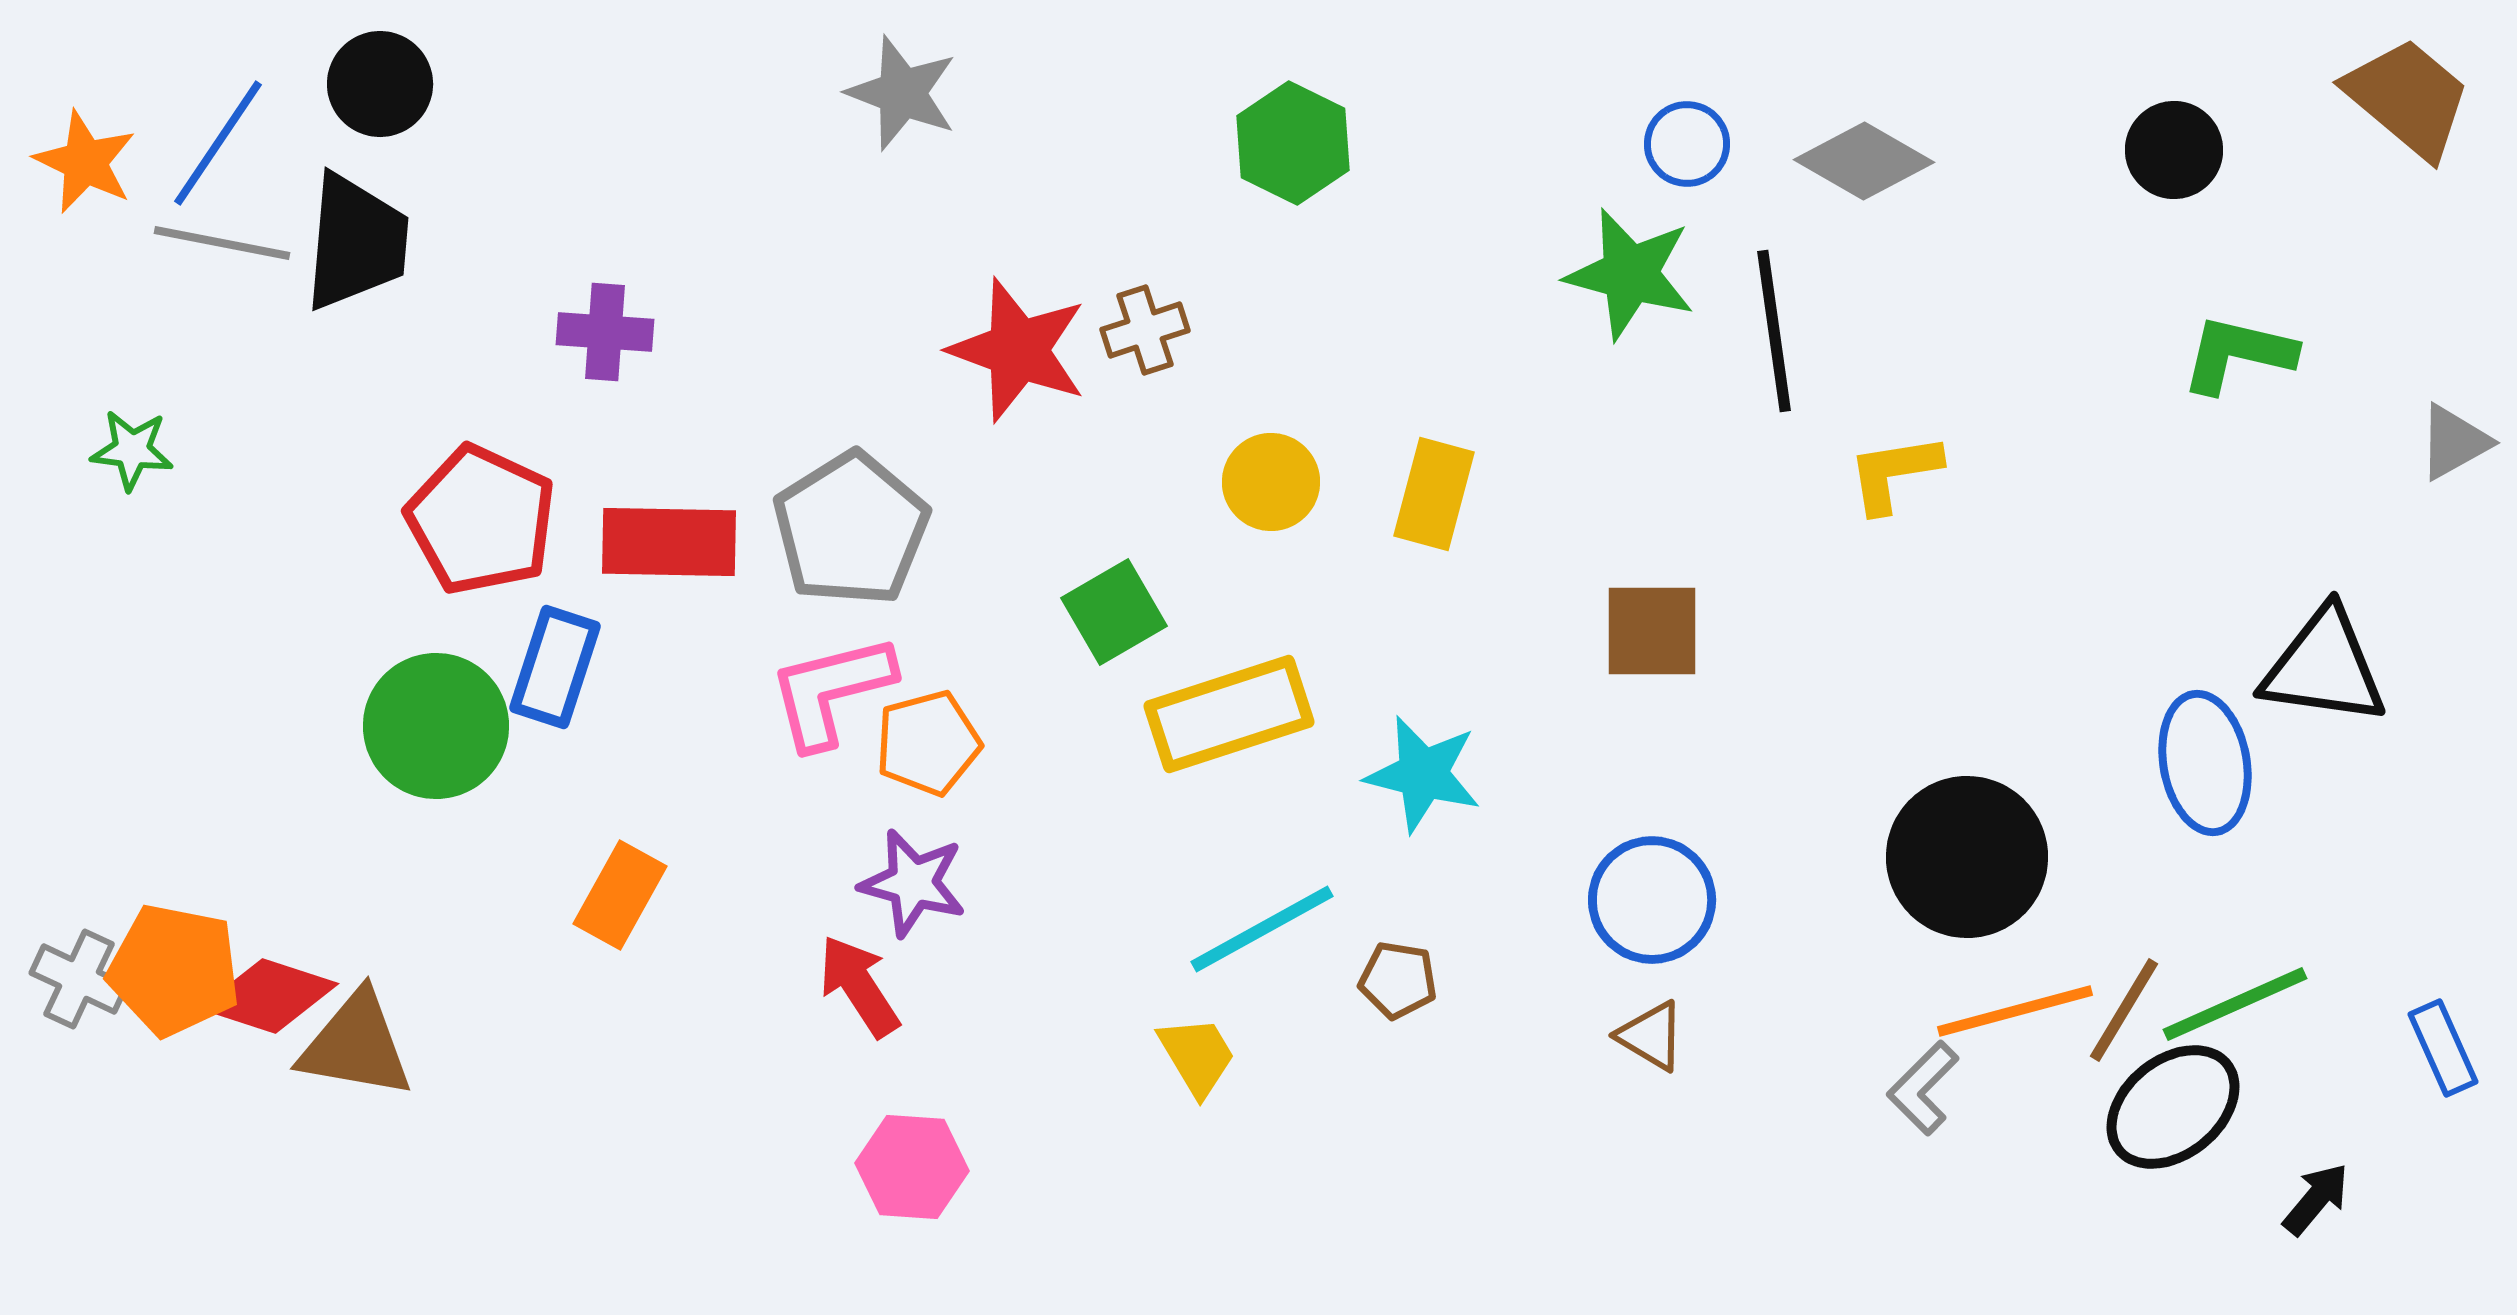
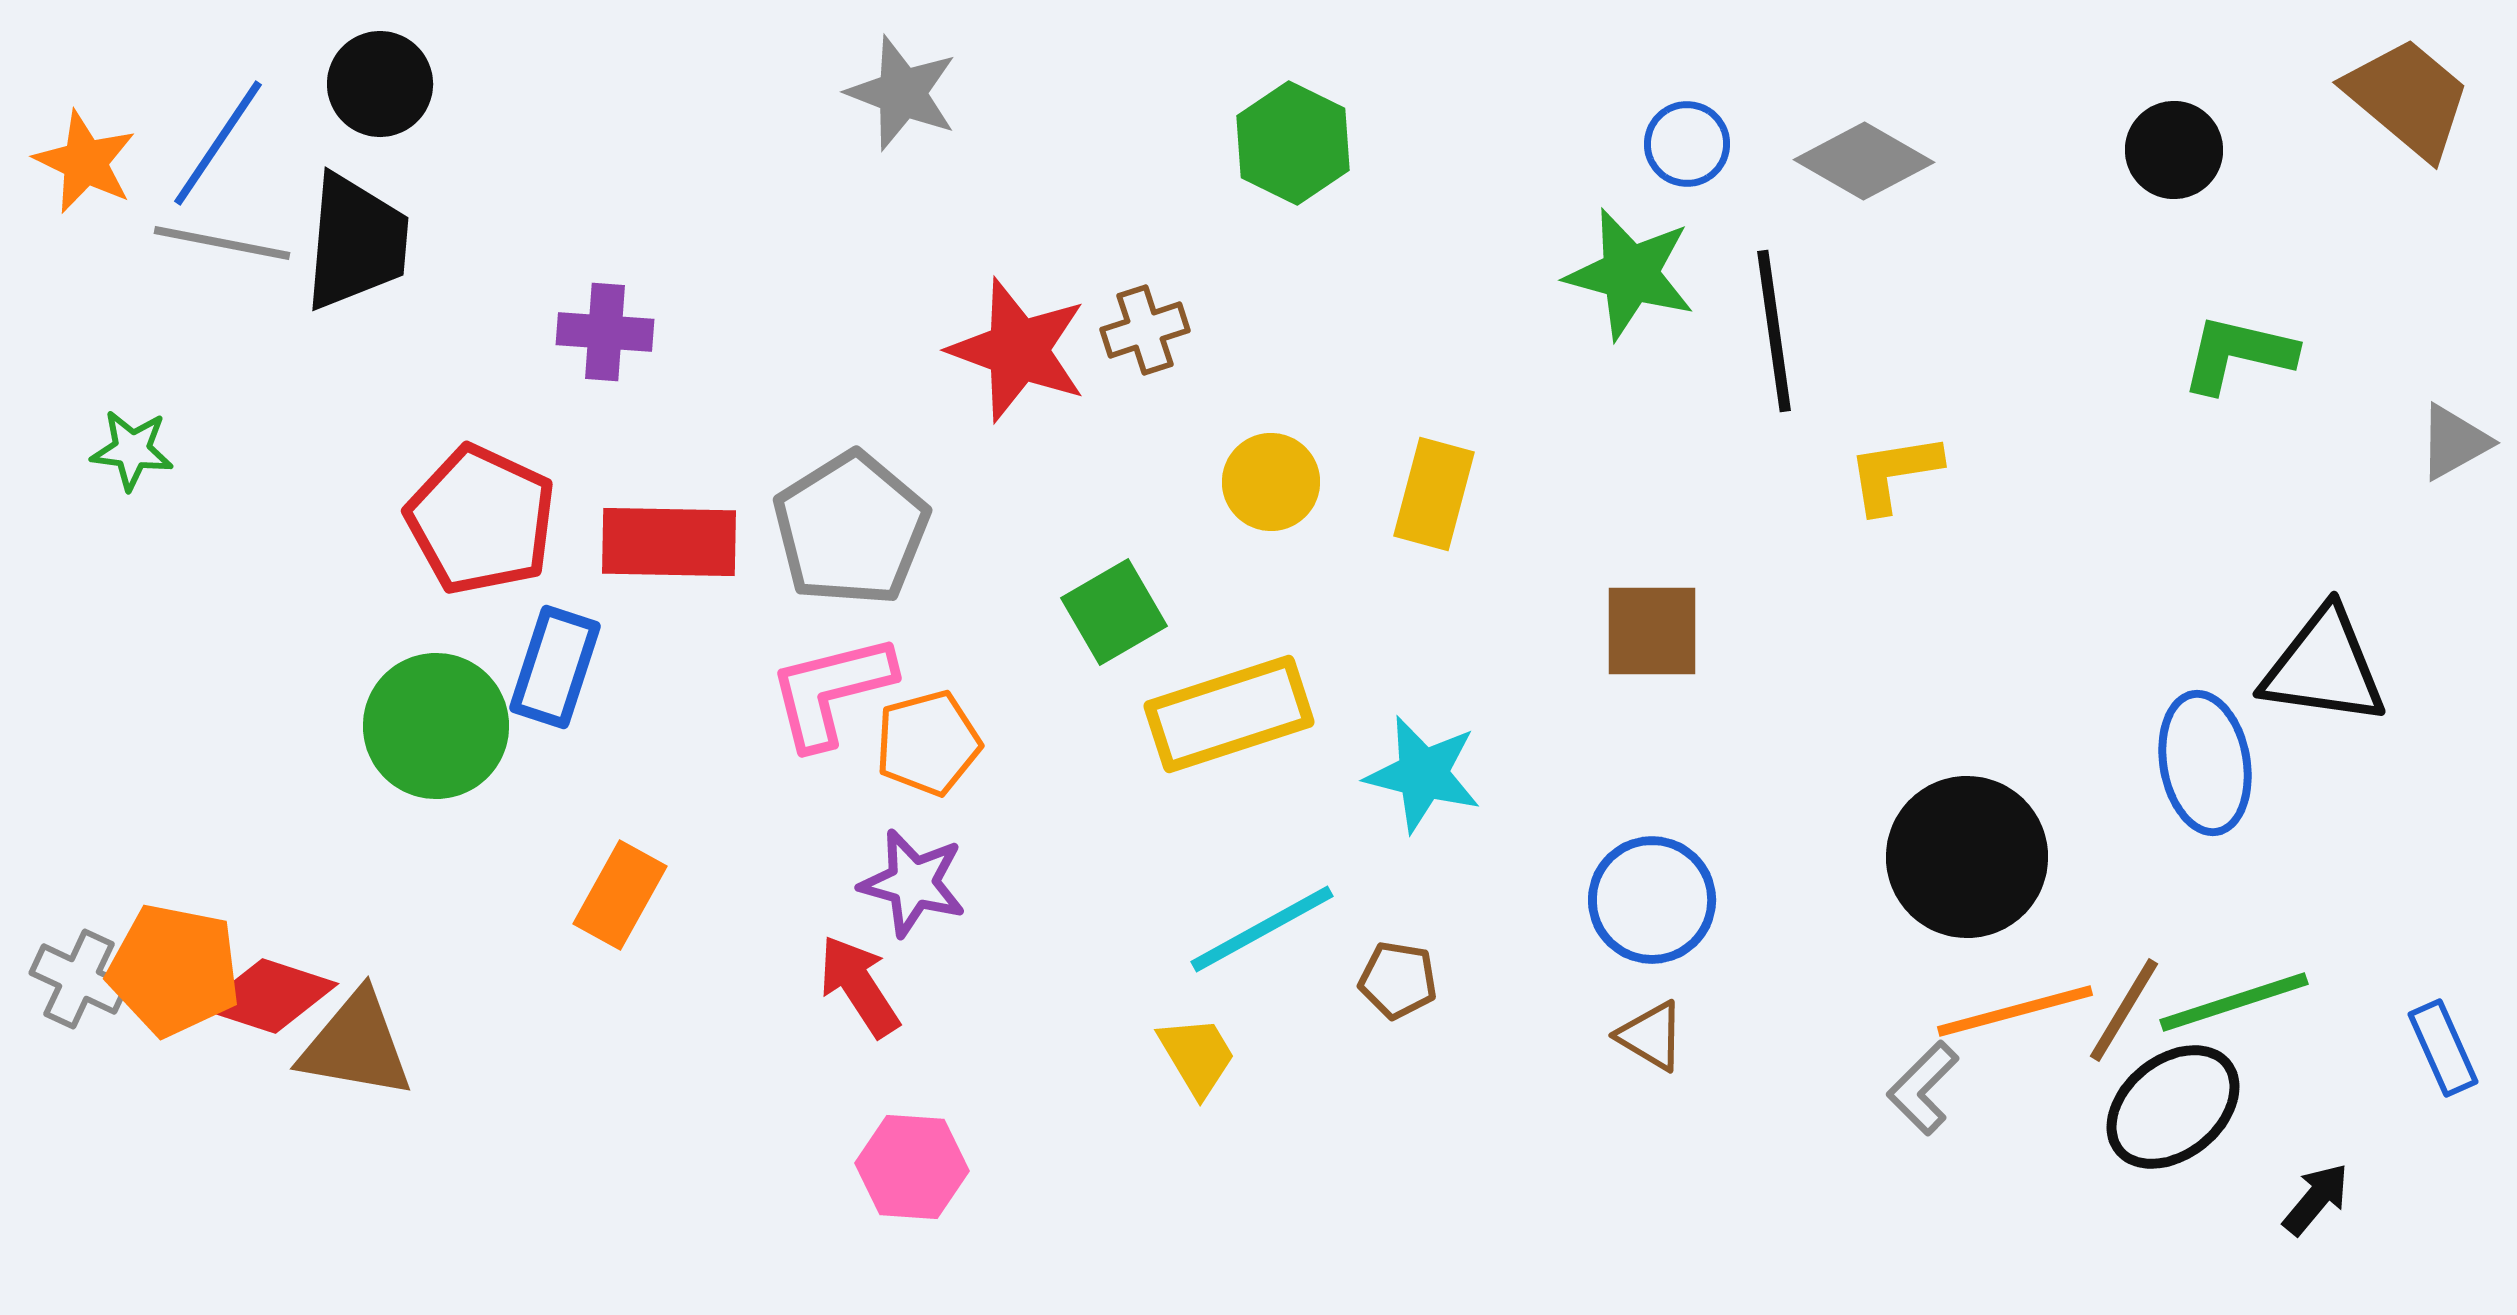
green line at (2235, 1004): moved 1 px left, 2 px up; rotated 6 degrees clockwise
